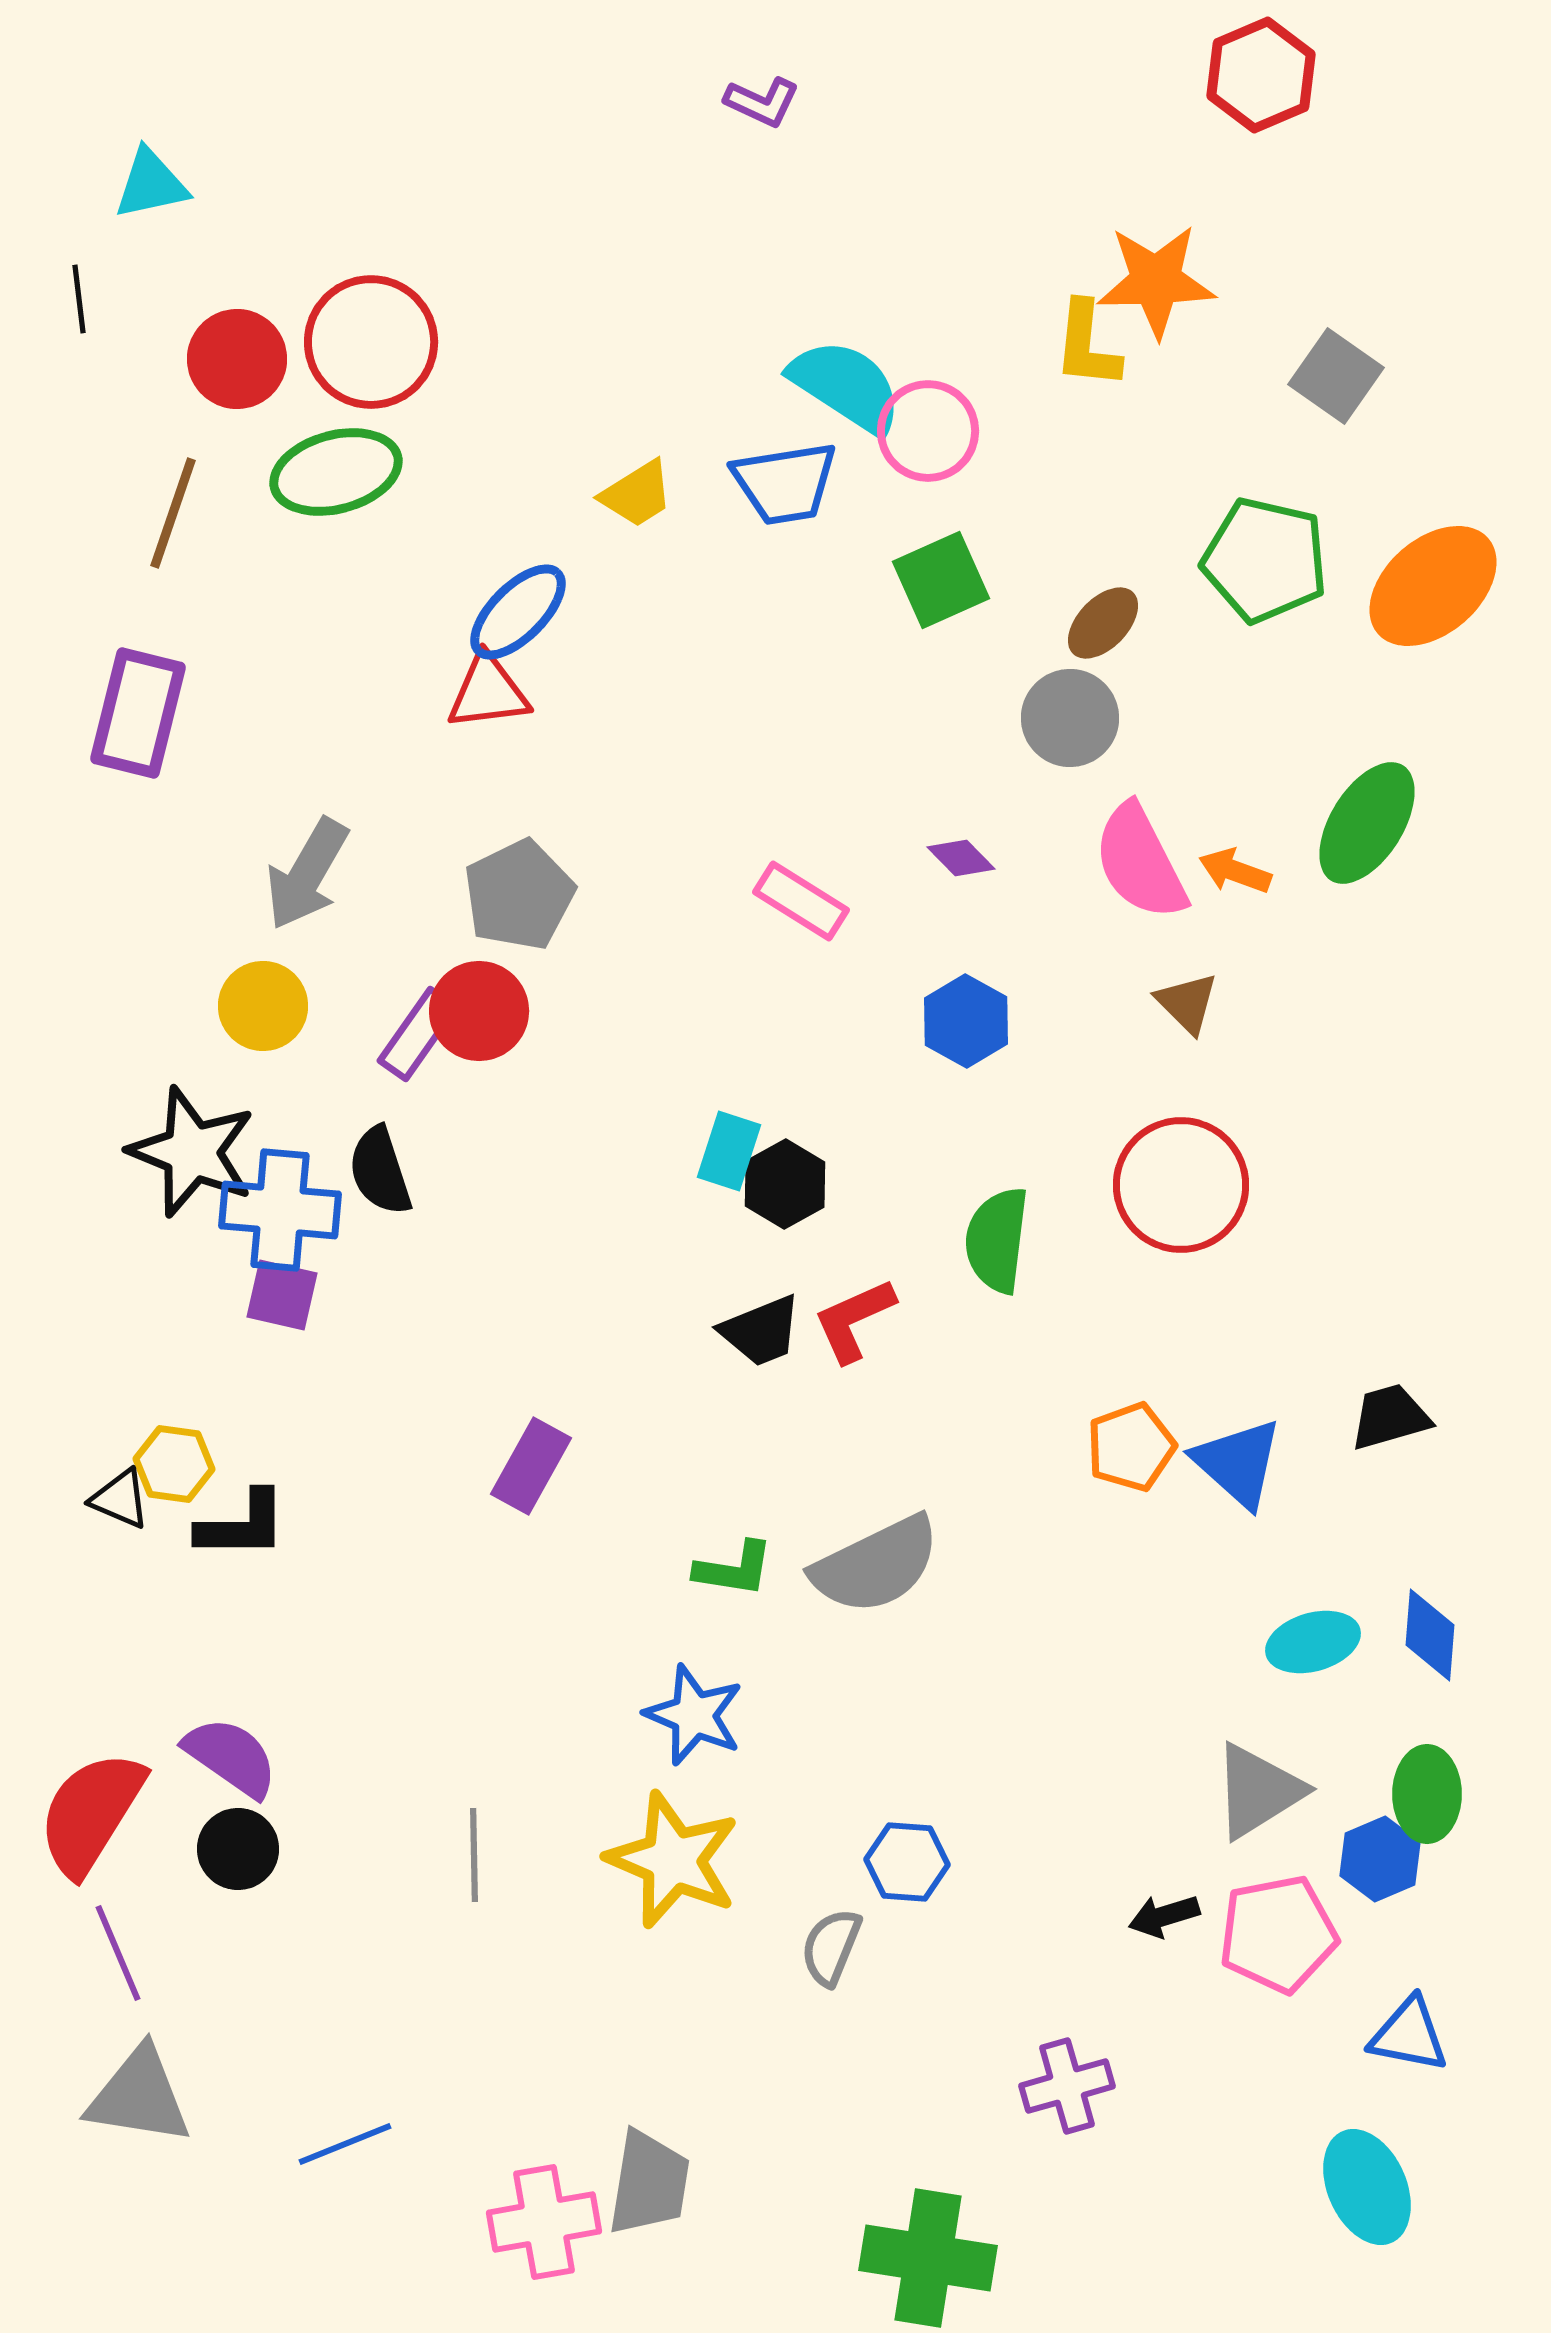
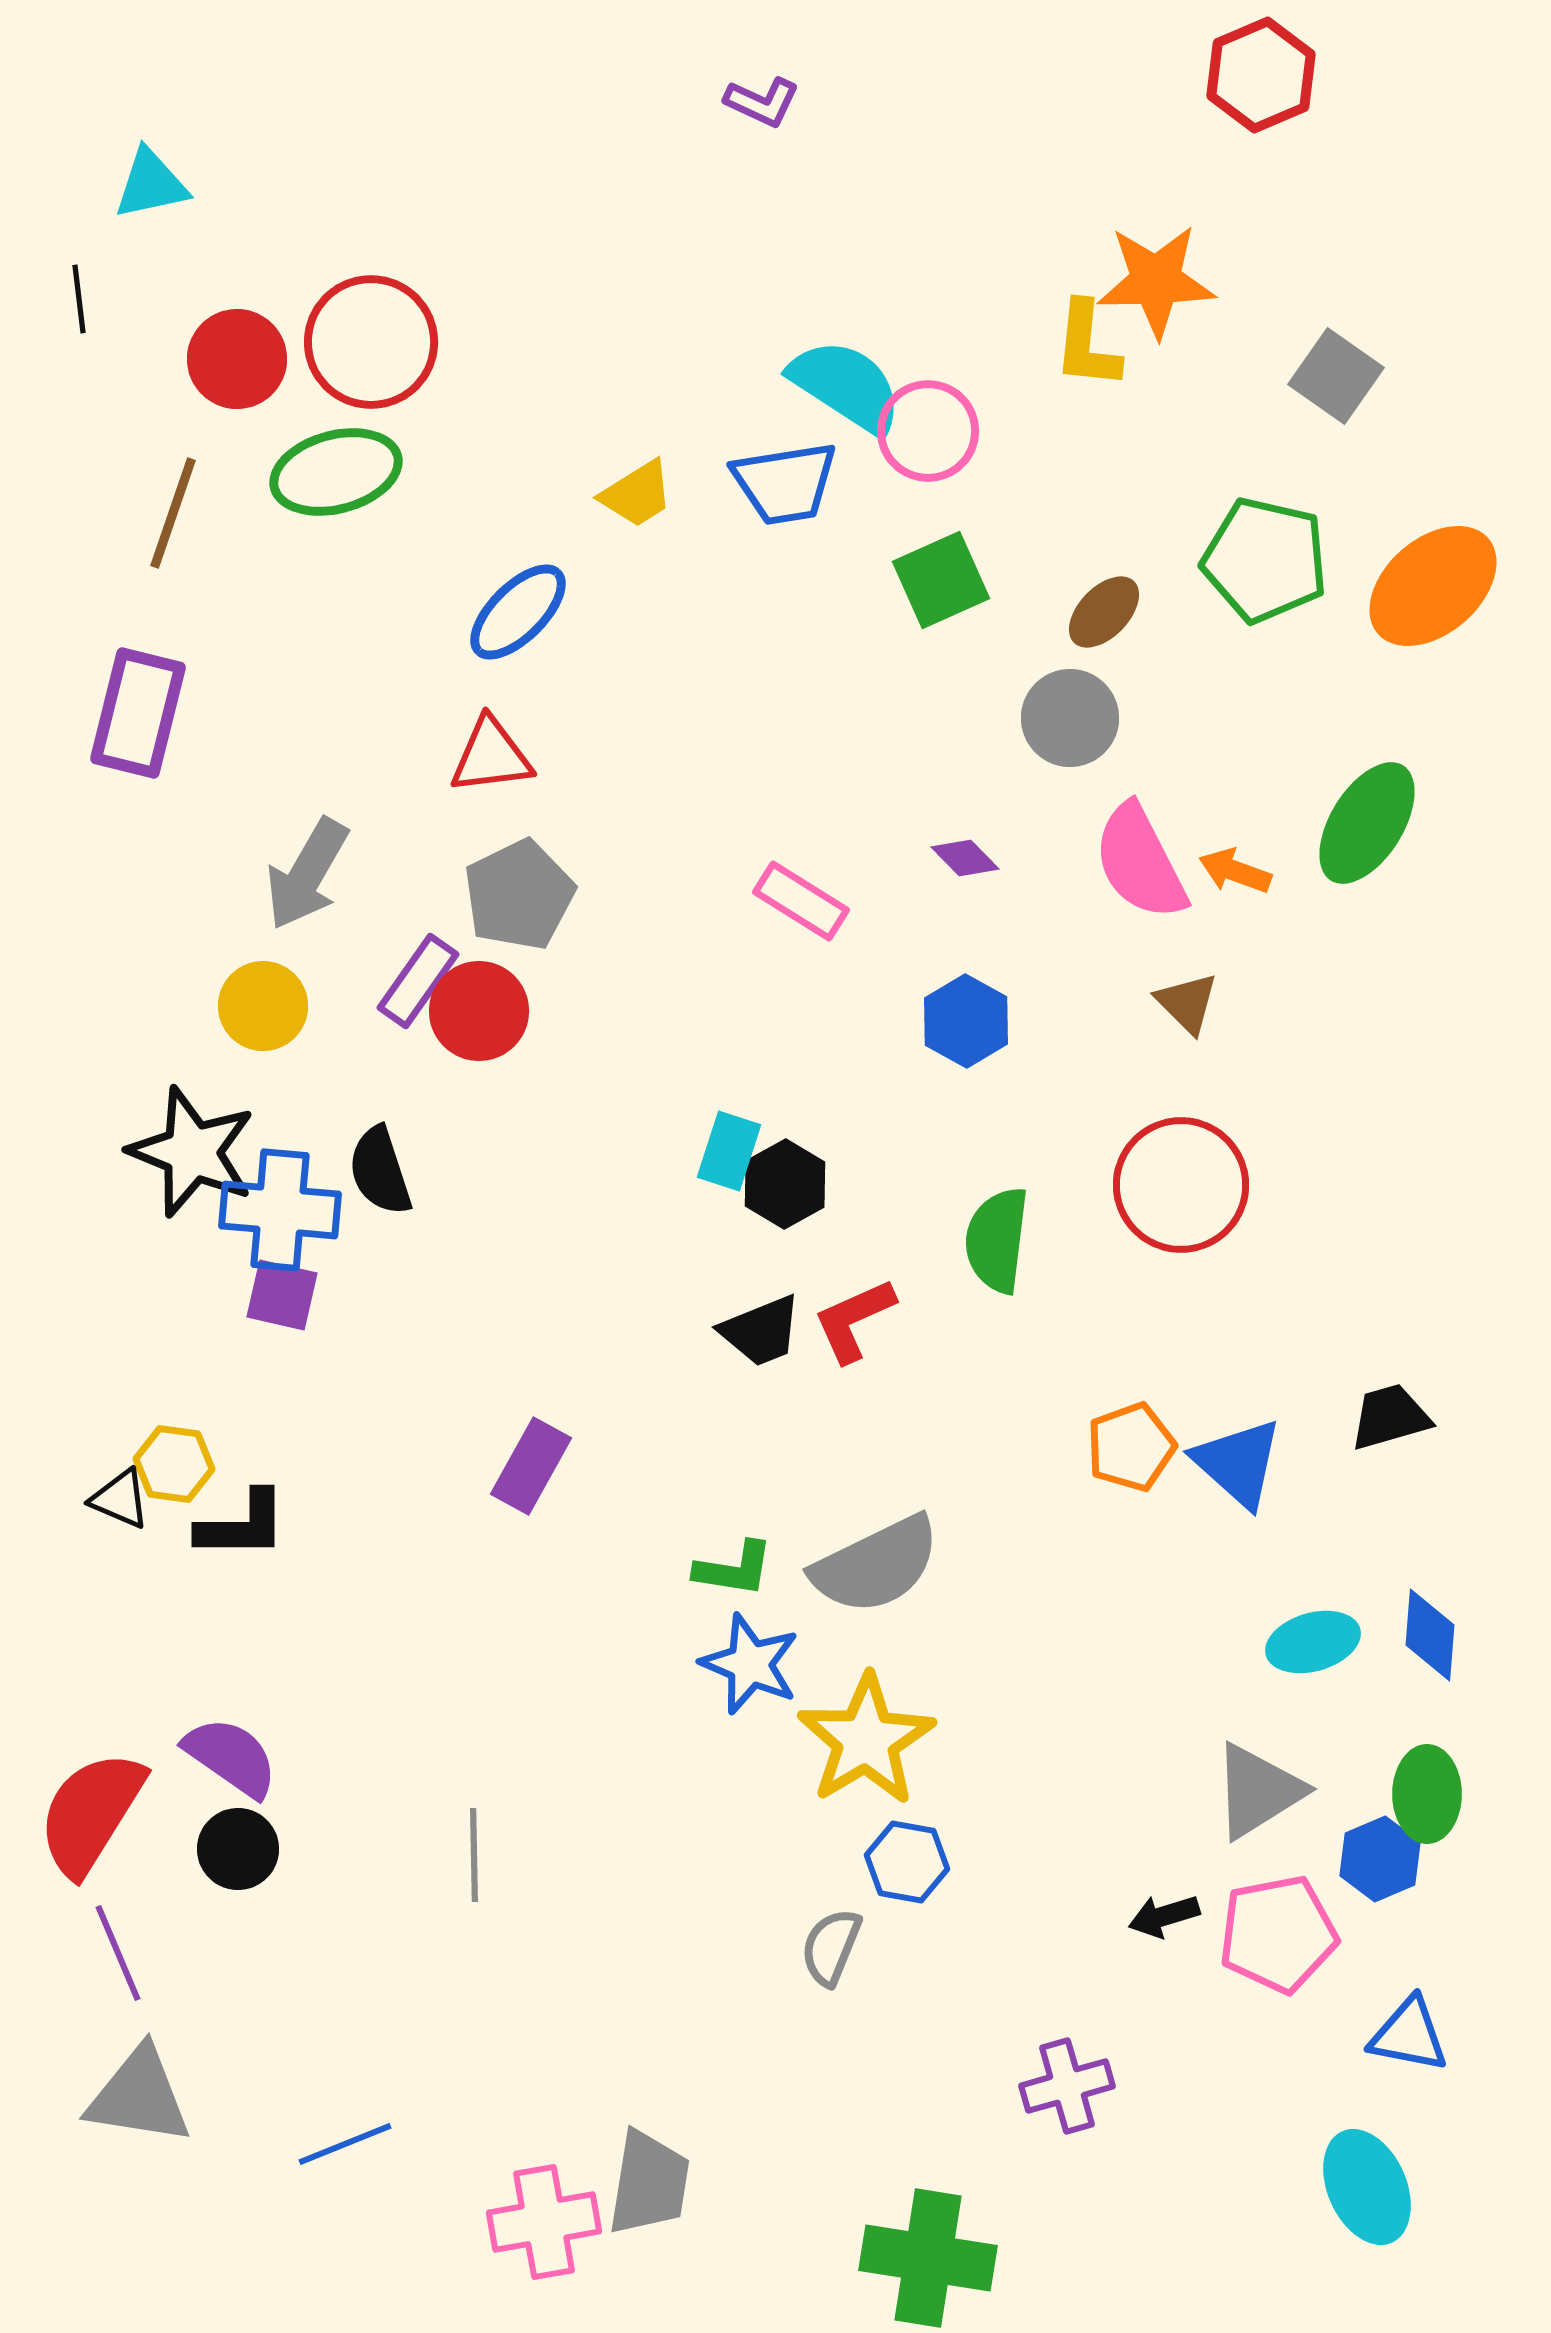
brown ellipse at (1103, 623): moved 1 px right, 11 px up
red triangle at (488, 692): moved 3 px right, 64 px down
purple diamond at (961, 858): moved 4 px right
purple rectangle at (418, 1034): moved 53 px up
blue star at (694, 1715): moved 56 px right, 51 px up
yellow star at (673, 1860): moved 193 px right, 120 px up; rotated 18 degrees clockwise
blue hexagon at (907, 1862): rotated 6 degrees clockwise
